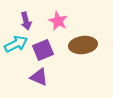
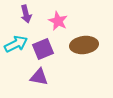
purple arrow: moved 7 px up
brown ellipse: moved 1 px right
purple square: moved 1 px up
purple triangle: rotated 12 degrees counterclockwise
